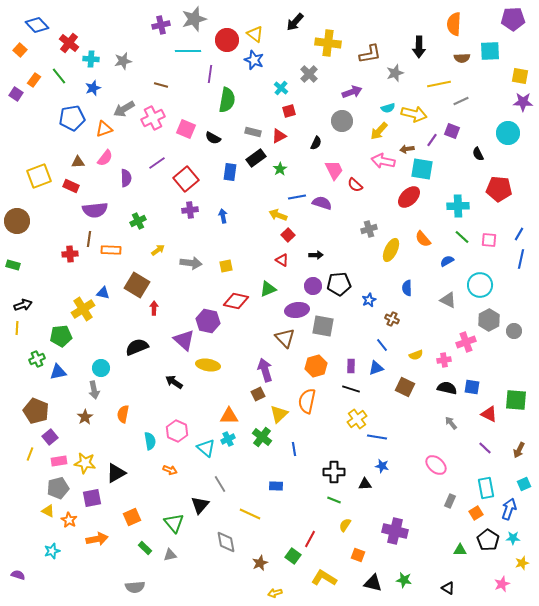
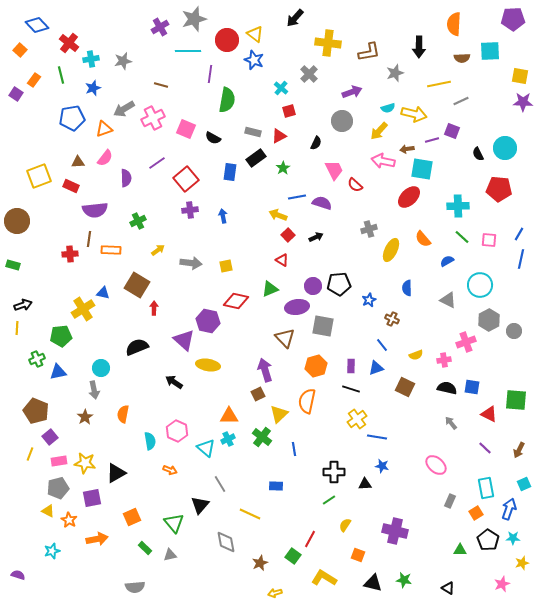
black arrow at (295, 22): moved 4 px up
purple cross at (161, 25): moved 1 px left, 2 px down; rotated 18 degrees counterclockwise
brown L-shape at (370, 54): moved 1 px left, 2 px up
cyan cross at (91, 59): rotated 14 degrees counterclockwise
green line at (59, 76): moved 2 px right, 1 px up; rotated 24 degrees clockwise
cyan circle at (508, 133): moved 3 px left, 15 px down
purple line at (432, 140): rotated 40 degrees clockwise
green star at (280, 169): moved 3 px right, 1 px up
black arrow at (316, 255): moved 18 px up; rotated 24 degrees counterclockwise
green triangle at (268, 289): moved 2 px right
purple ellipse at (297, 310): moved 3 px up
green line at (334, 500): moved 5 px left; rotated 56 degrees counterclockwise
